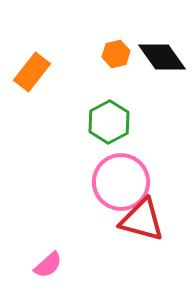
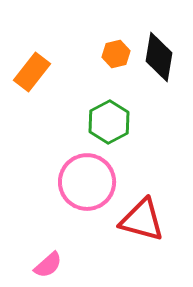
black diamond: moved 3 px left; rotated 45 degrees clockwise
pink circle: moved 34 px left
